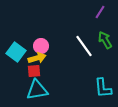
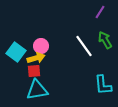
yellow arrow: moved 1 px left
cyan L-shape: moved 3 px up
